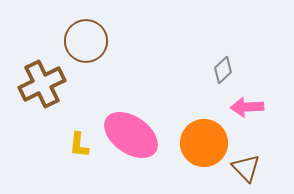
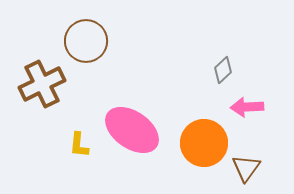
pink ellipse: moved 1 px right, 5 px up
brown triangle: rotated 20 degrees clockwise
